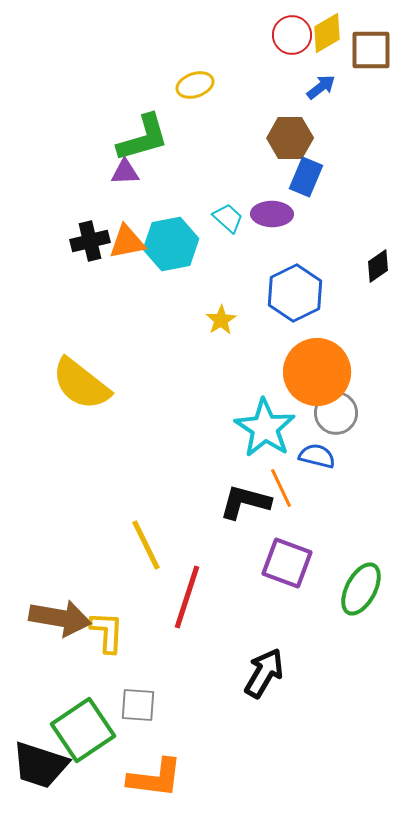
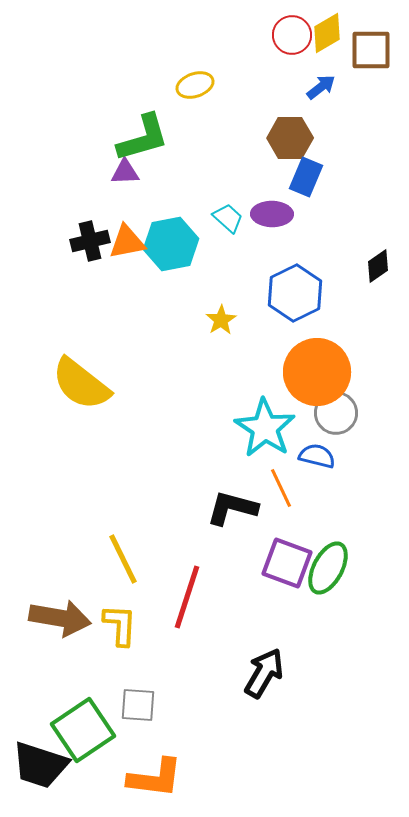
black L-shape: moved 13 px left, 6 px down
yellow line: moved 23 px left, 14 px down
green ellipse: moved 33 px left, 21 px up
yellow L-shape: moved 13 px right, 7 px up
